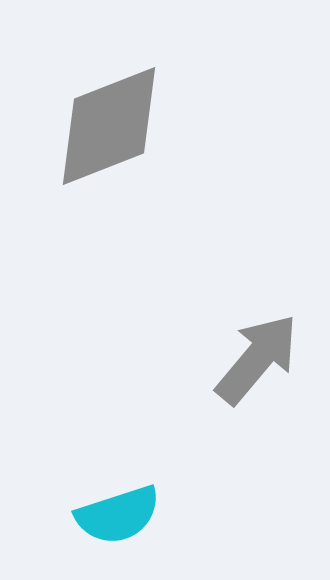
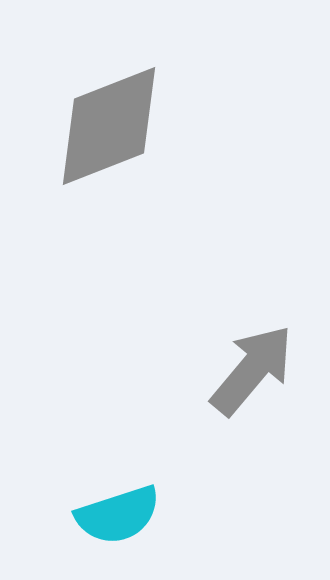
gray arrow: moved 5 px left, 11 px down
